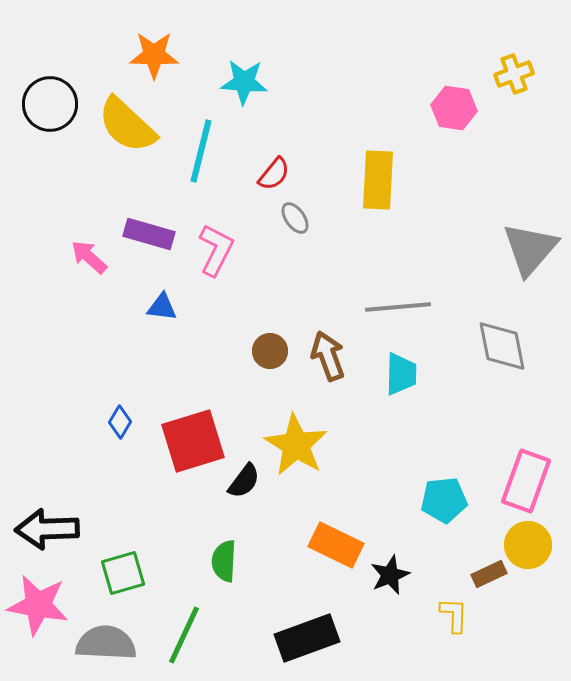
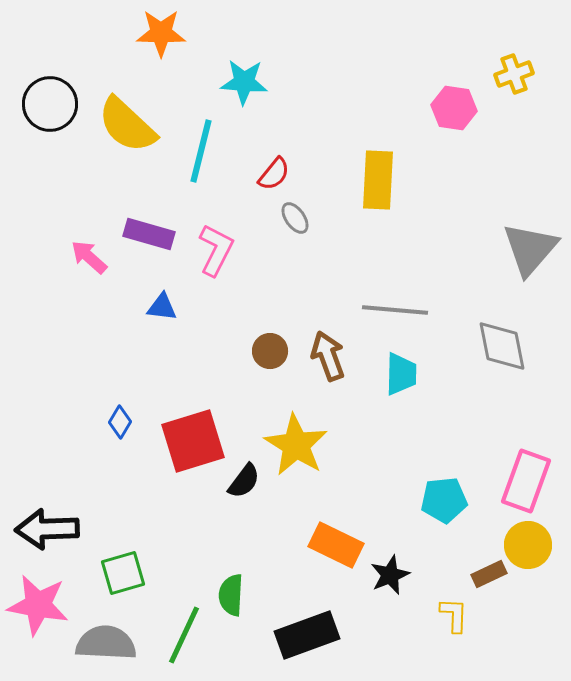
orange star: moved 7 px right, 22 px up
gray line: moved 3 px left, 3 px down; rotated 10 degrees clockwise
green semicircle: moved 7 px right, 34 px down
black rectangle: moved 3 px up
